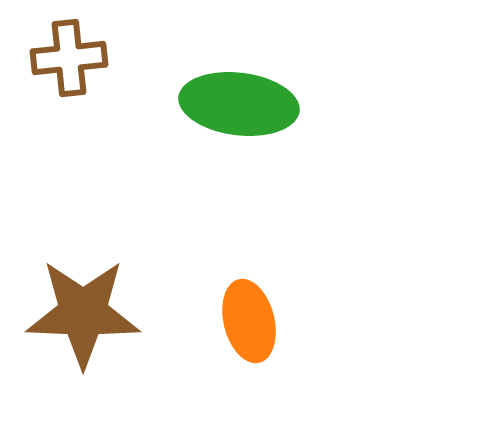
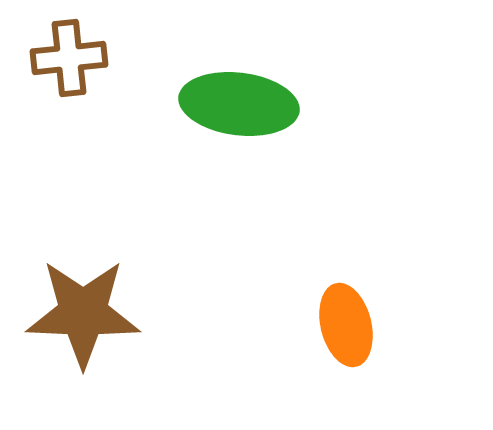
orange ellipse: moved 97 px right, 4 px down
